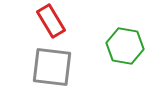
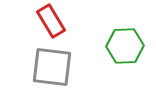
green hexagon: rotated 12 degrees counterclockwise
